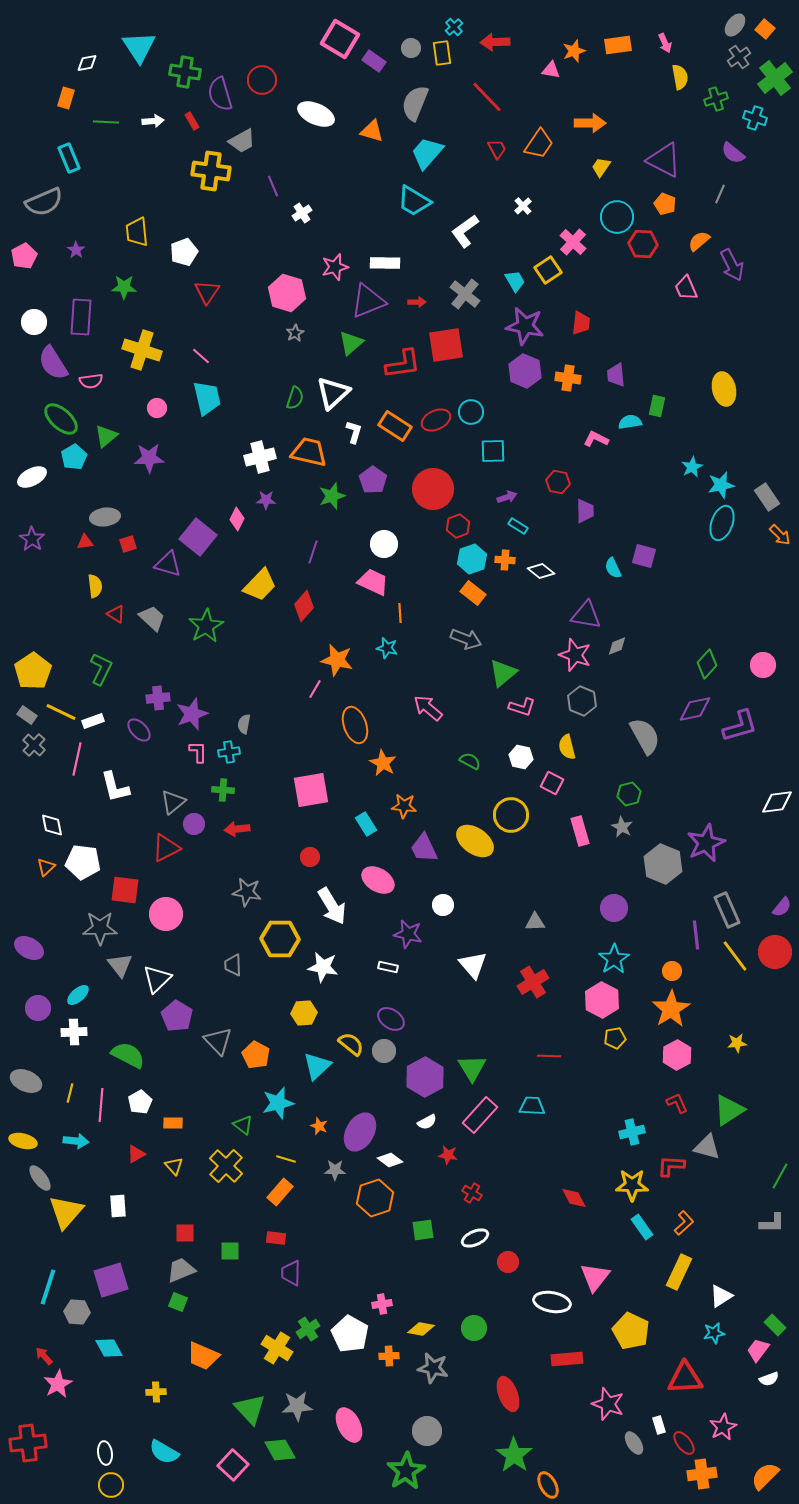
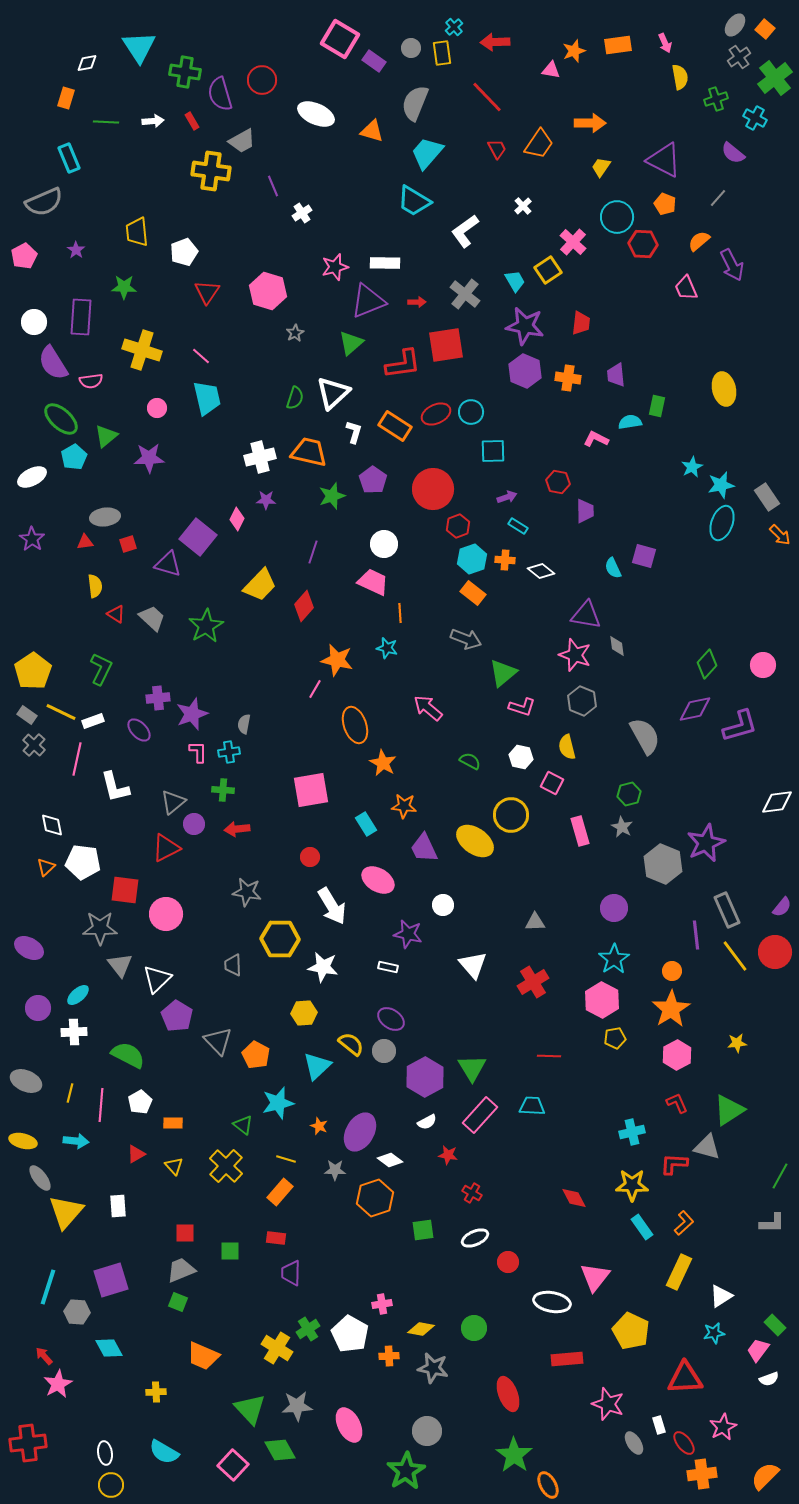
cyan cross at (755, 118): rotated 10 degrees clockwise
gray line at (720, 194): moved 2 px left, 4 px down; rotated 18 degrees clockwise
pink hexagon at (287, 293): moved 19 px left, 2 px up
red ellipse at (436, 420): moved 6 px up
gray diamond at (617, 646): rotated 75 degrees counterclockwise
red L-shape at (671, 1166): moved 3 px right, 2 px up
